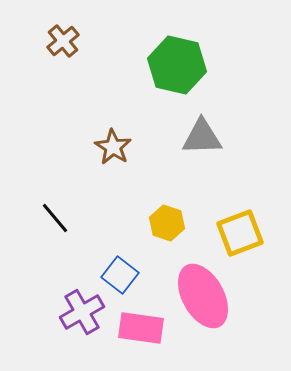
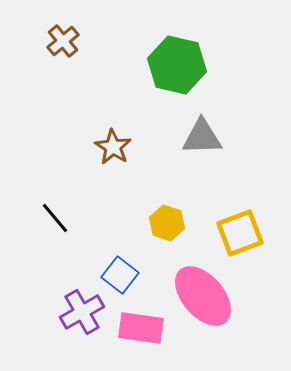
pink ellipse: rotated 12 degrees counterclockwise
